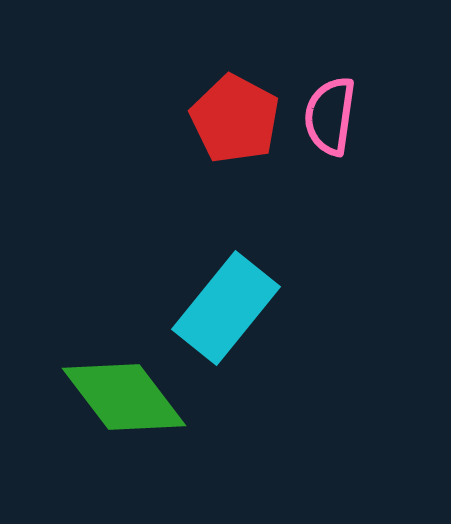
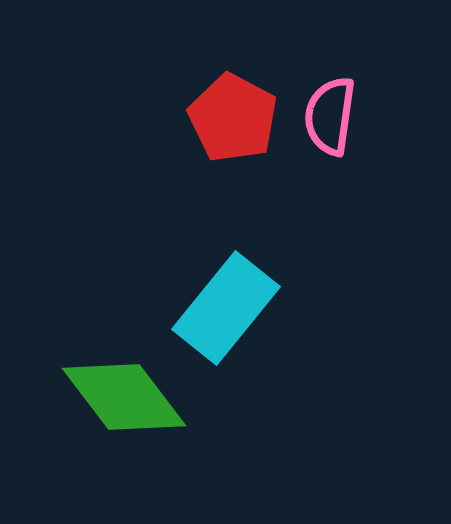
red pentagon: moved 2 px left, 1 px up
